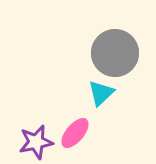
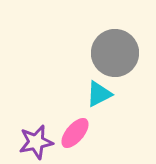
cyan triangle: moved 2 px left, 1 px down; rotated 16 degrees clockwise
